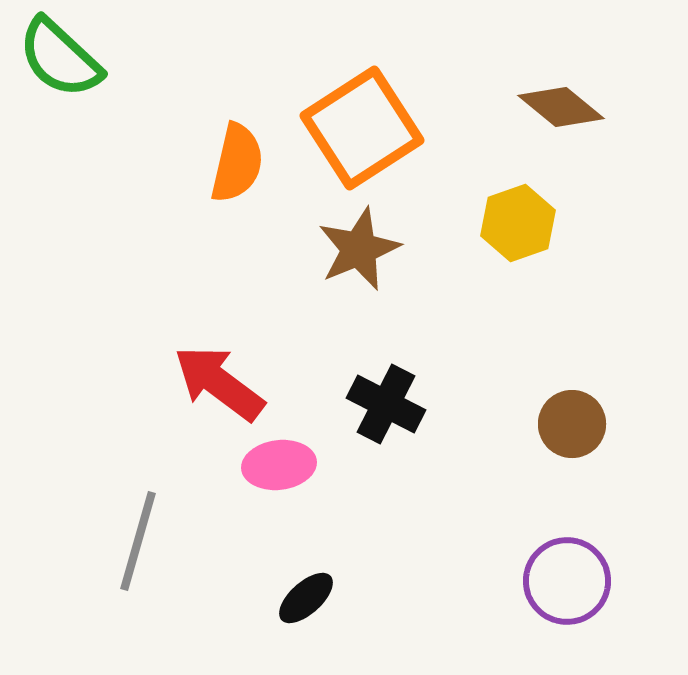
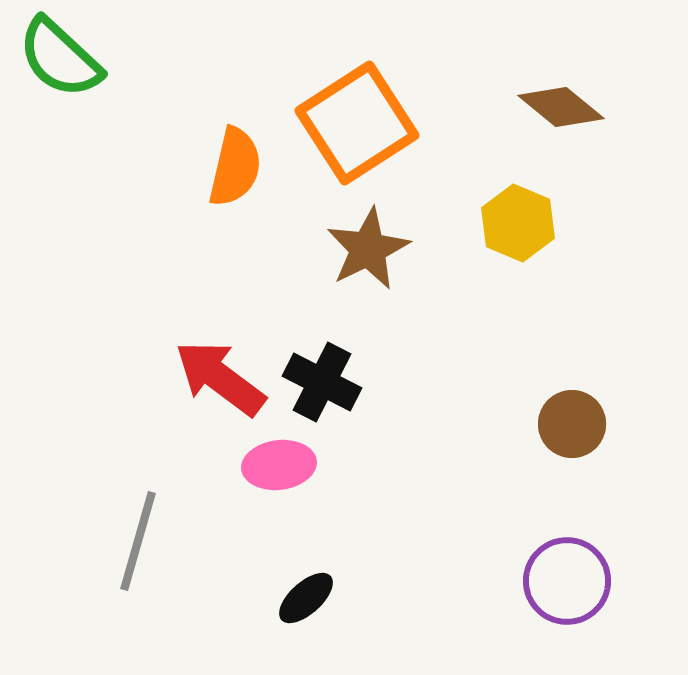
orange square: moved 5 px left, 5 px up
orange semicircle: moved 2 px left, 4 px down
yellow hexagon: rotated 18 degrees counterclockwise
brown star: moved 9 px right; rotated 4 degrees counterclockwise
red arrow: moved 1 px right, 5 px up
black cross: moved 64 px left, 22 px up
